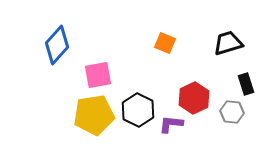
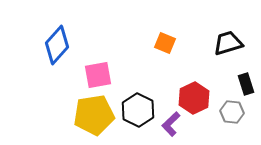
purple L-shape: rotated 50 degrees counterclockwise
